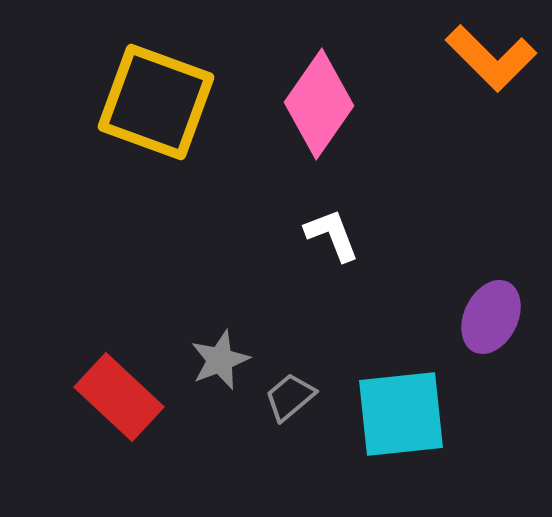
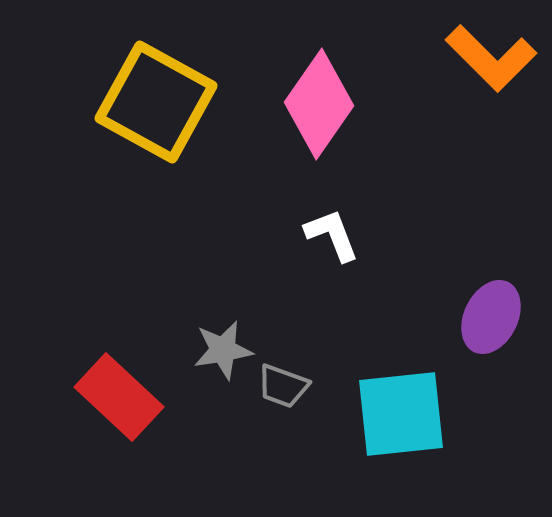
yellow square: rotated 9 degrees clockwise
gray star: moved 3 px right, 10 px up; rotated 12 degrees clockwise
gray trapezoid: moved 7 px left, 11 px up; rotated 120 degrees counterclockwise
